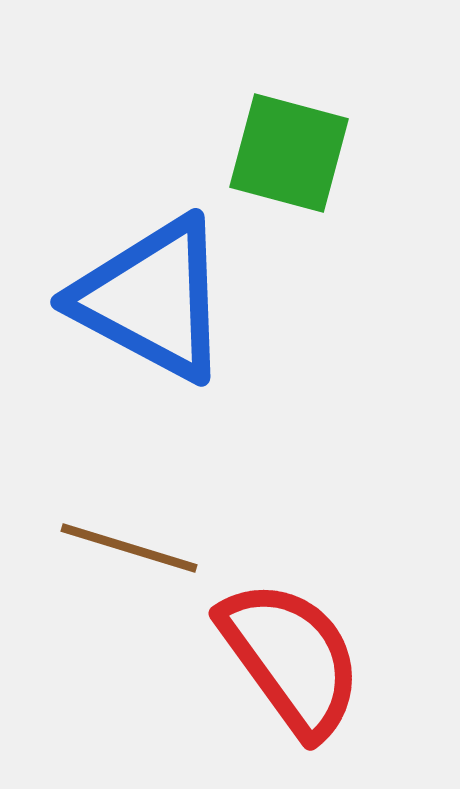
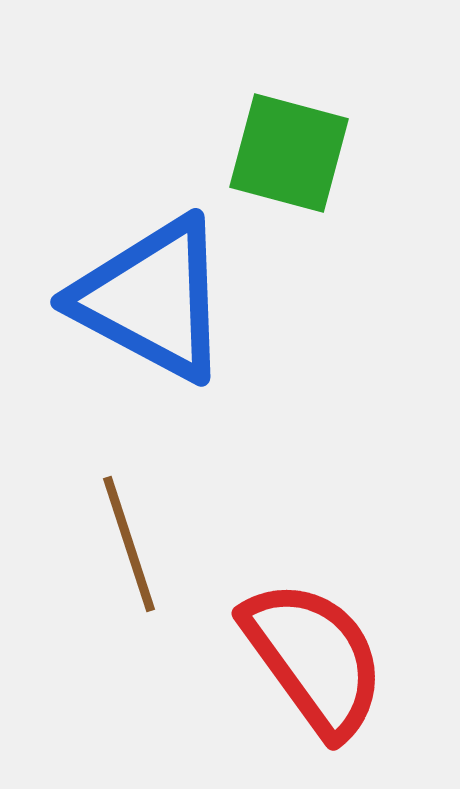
brown line: moved 4 px up; rotated 55 degrees clockwise
red semicircle: moved 23 px right
